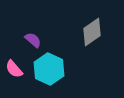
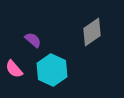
cyan hexagon: moved 3 px right, 1 px down
